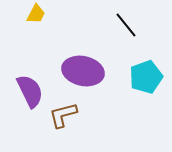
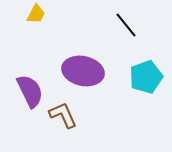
brown L-shape: rotated 80 degrees clockwise
